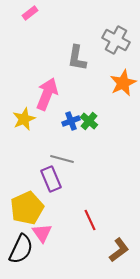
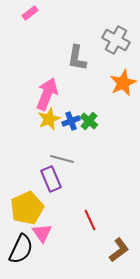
yellow star: moved 25 px right
